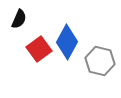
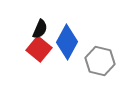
black semicircle: moved 21 px right, 10 px down
red square: rotated 15 degrees counterclockwise
